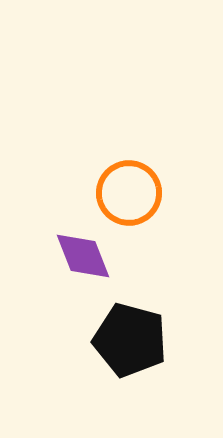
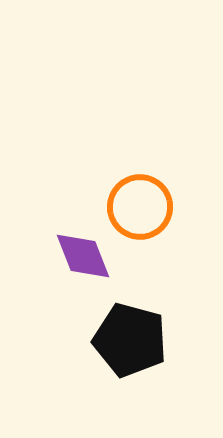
orange circle: moved 11 px right, 14 px down
